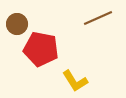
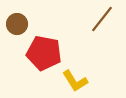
brown line: moved 4 px right, 1 px down; rotated 28 degrees counterclockwise
red pentagon: moved 3 px right, 4 px down
